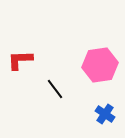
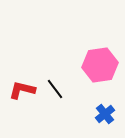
red L-shape: moved 2 px right, 30 px down; rotated 16 degrees clockwise
blue cross: rotated 18 degrees clockwise
